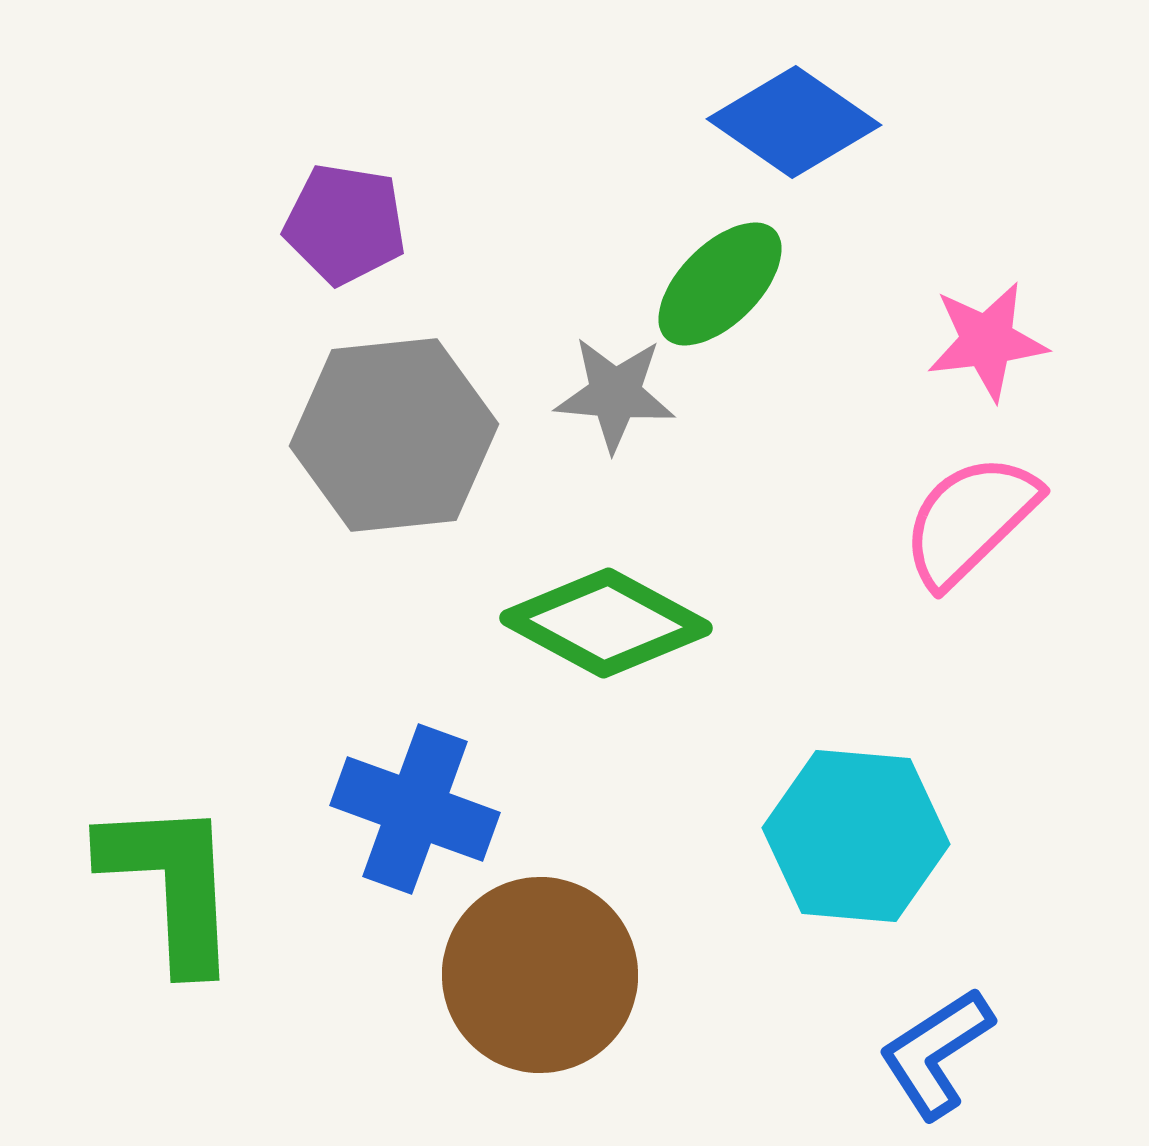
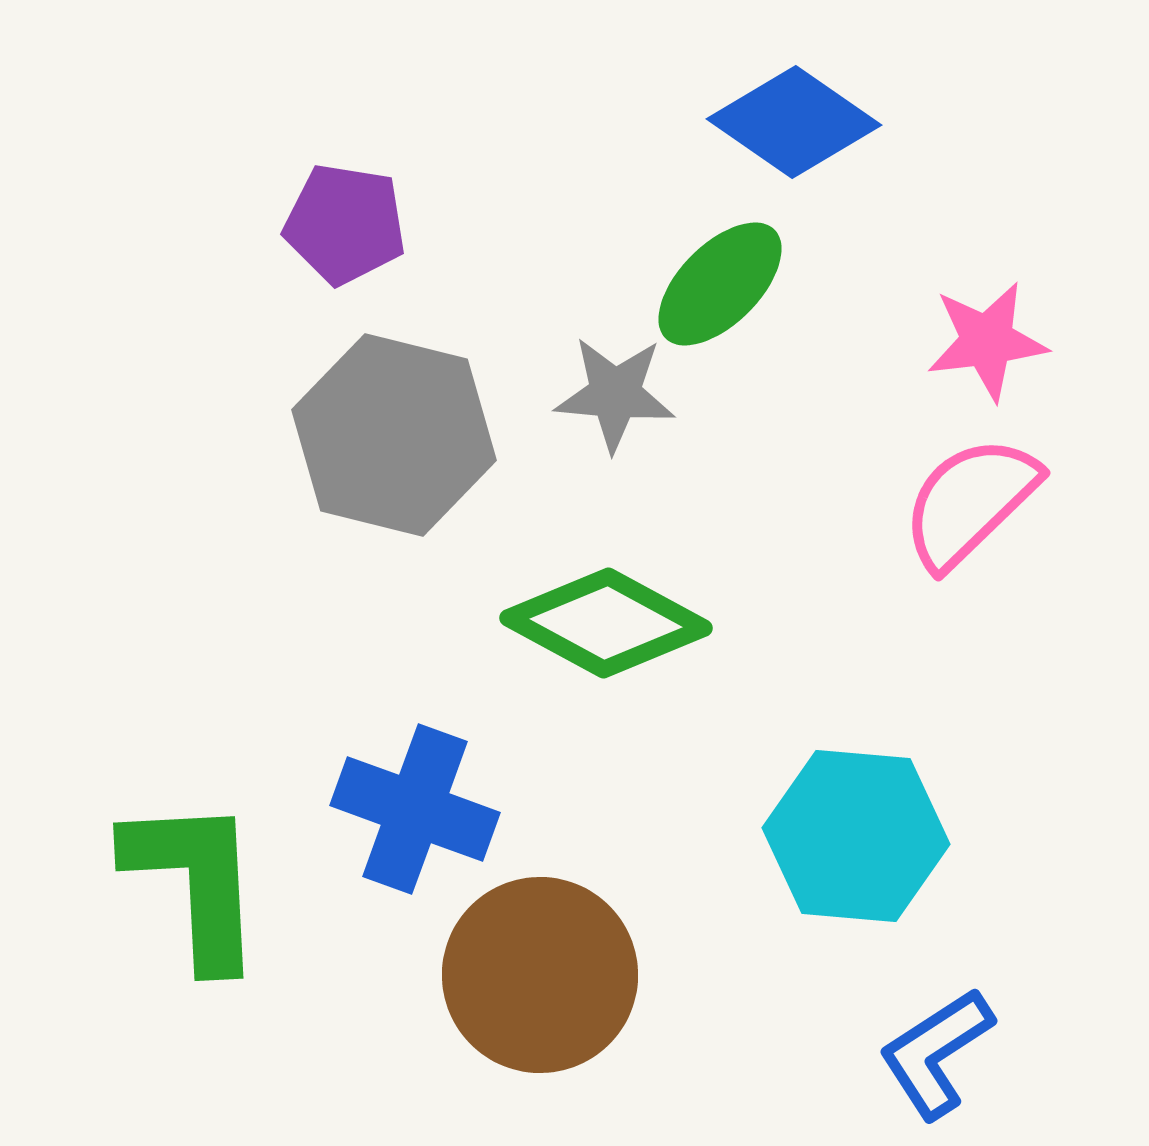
gray hexagon: rotated 20 degrees clockwise
pink semicircle: moved 18 px up
green L-shape: moved 24 px right, 2 px up
